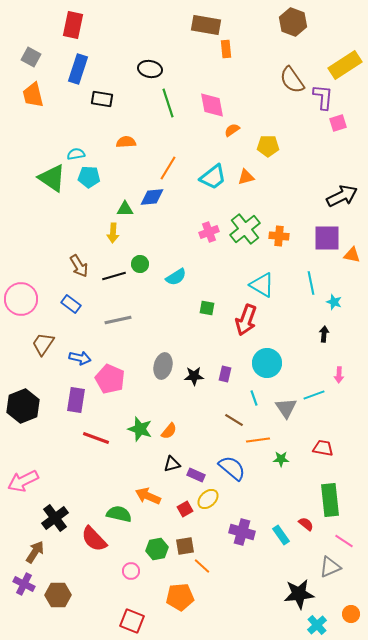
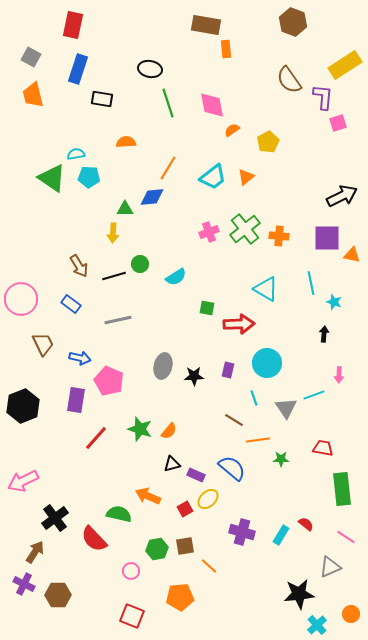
brown semicircle at (292, 80): moved 3 px left
yellow pentagon at (268, 146): moved 4 px up; rotated 30 degrees counterclockwise
orange triangle at (246, 177): rotated 24 degrees counterclockwise
cyan triangle at (262, 285): moved 4 px right, 4 px down
red arrow at (246, 320): moved 7 px left, 4 px down; rotated 112 degrees counterclockwise
brown trapezoid at (43, 344): rotated 120 degrees clockwise
purple rectangle at (225, 374): moved 3 px right, 4 px up
pink pentagon at (110, 379): moved 1 px left, 2 px down
red line at (96, 438): rotated 68 degrees counterclockwise
green rectangle at (330, 500): moved 12 px right, 11 px up
cyan rectangle at (281, 535): rotated 66 degrees clockwise
pink line at (344, 541): moved 2 px right, 4 px up
orange line at (202, 566): moved 7 px right
red square at (132, 621): moved 5 px up
